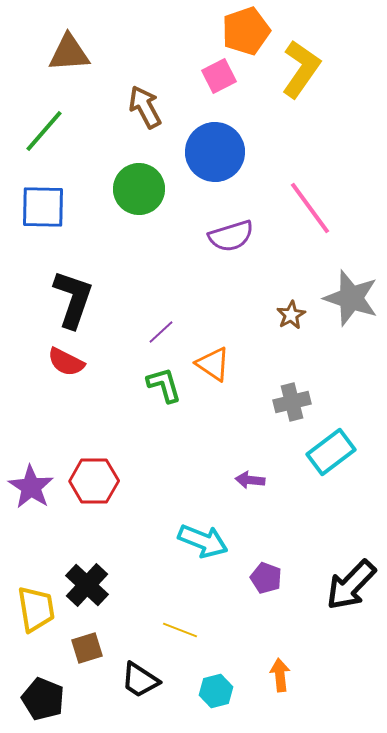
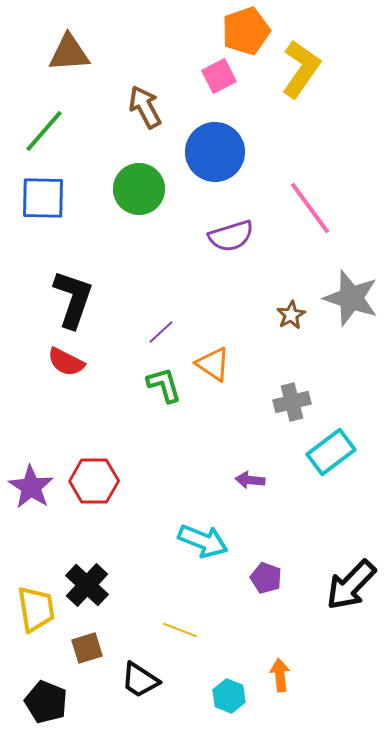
blue square: moved 9 px up
cyan hexagon: moved 13 px right, 5 px down; rotated 24 degrees counterclockwise
black pentagon: moved 3 px right, 3 px down
